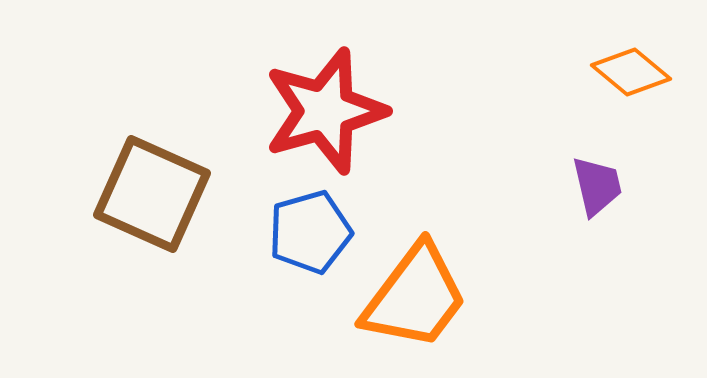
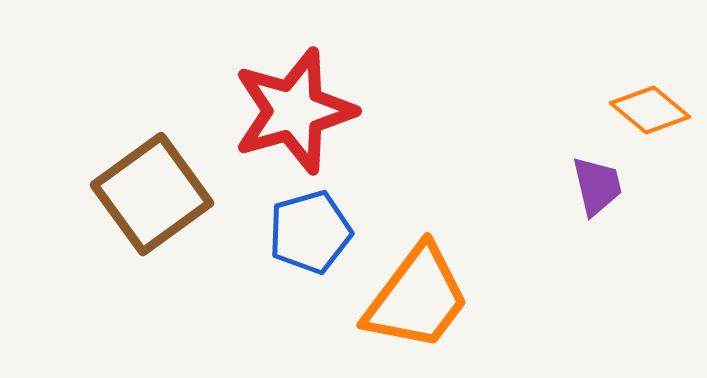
orange diamond: moved 19 px right, 38 px down
red star: moved 31 px left
brown square: rotated 30 degrees clockwise
orange trapezoid: moved 2 px right, 1 px down
